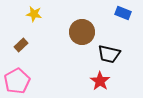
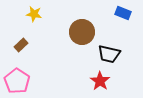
pink pentagon: rotated 10 degrees counterclockwise
